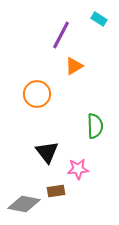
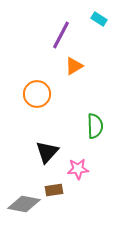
black triangle: rotated 20 degrees clockwise
brown rectangle: moved 2 px left, 1 px up
